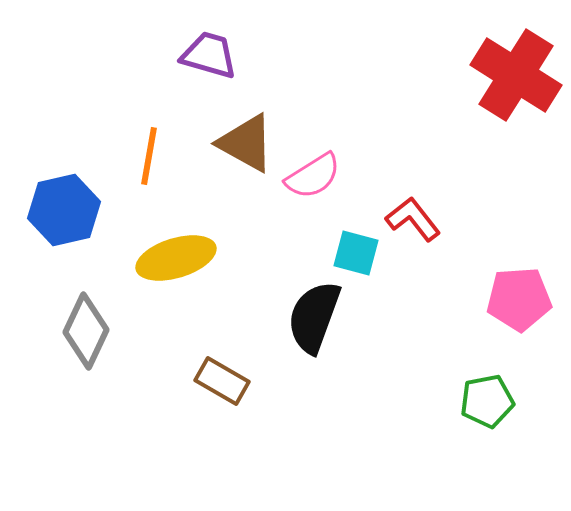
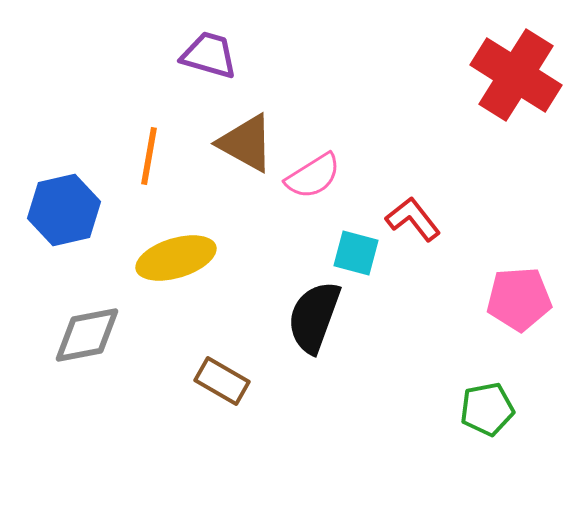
gray diamond: moved 1 px right, 4 px down; rotated 54 degrees clockwise
green pentagon: moved 8 px down
